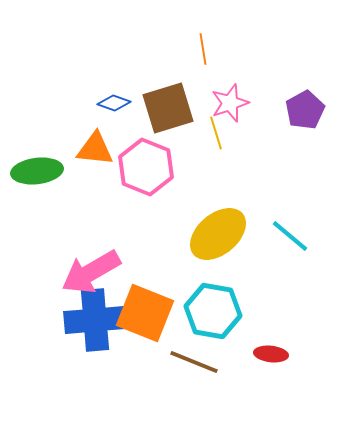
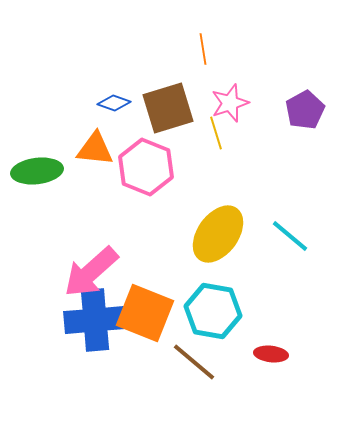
yellow ellipse: rotated 14 degrees counterclockwise
pink arrow: rotated 12 degrees counterclockwise
brown line: rotated 18 degrees clockwise
